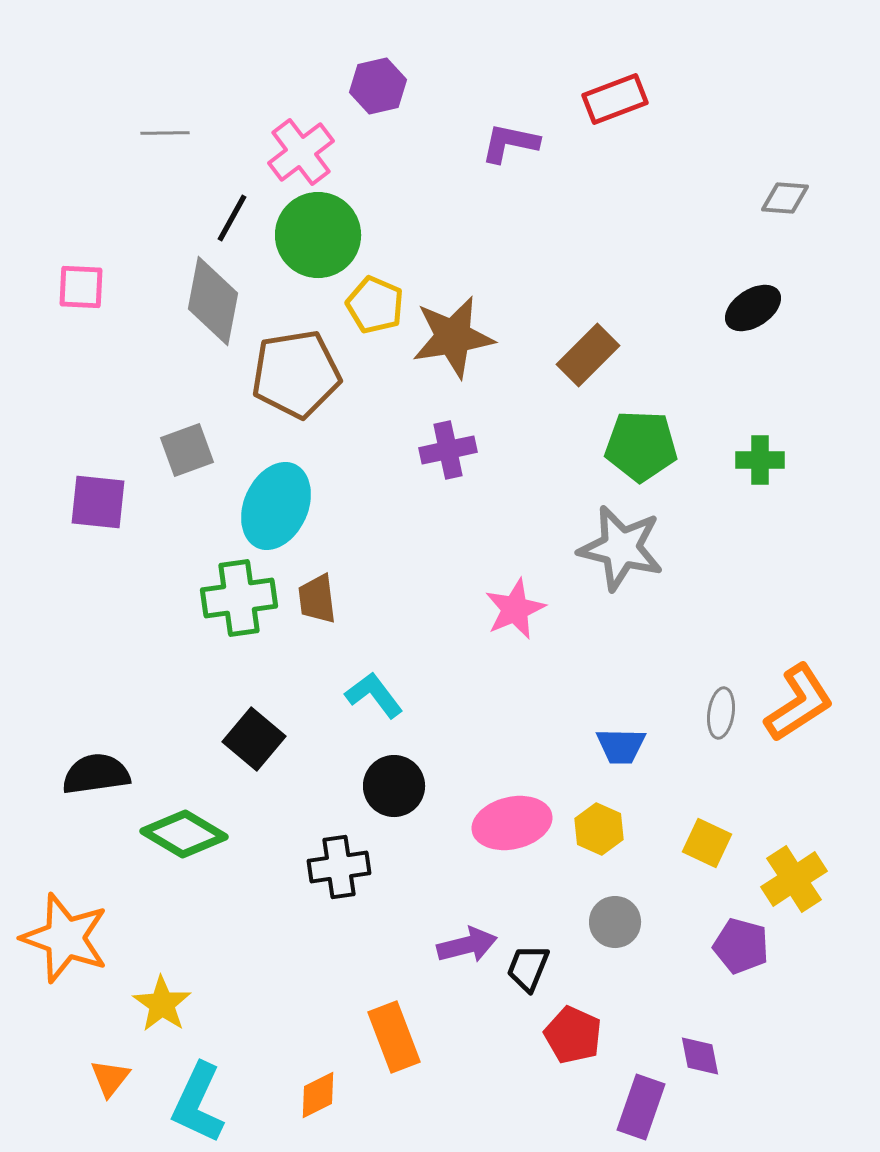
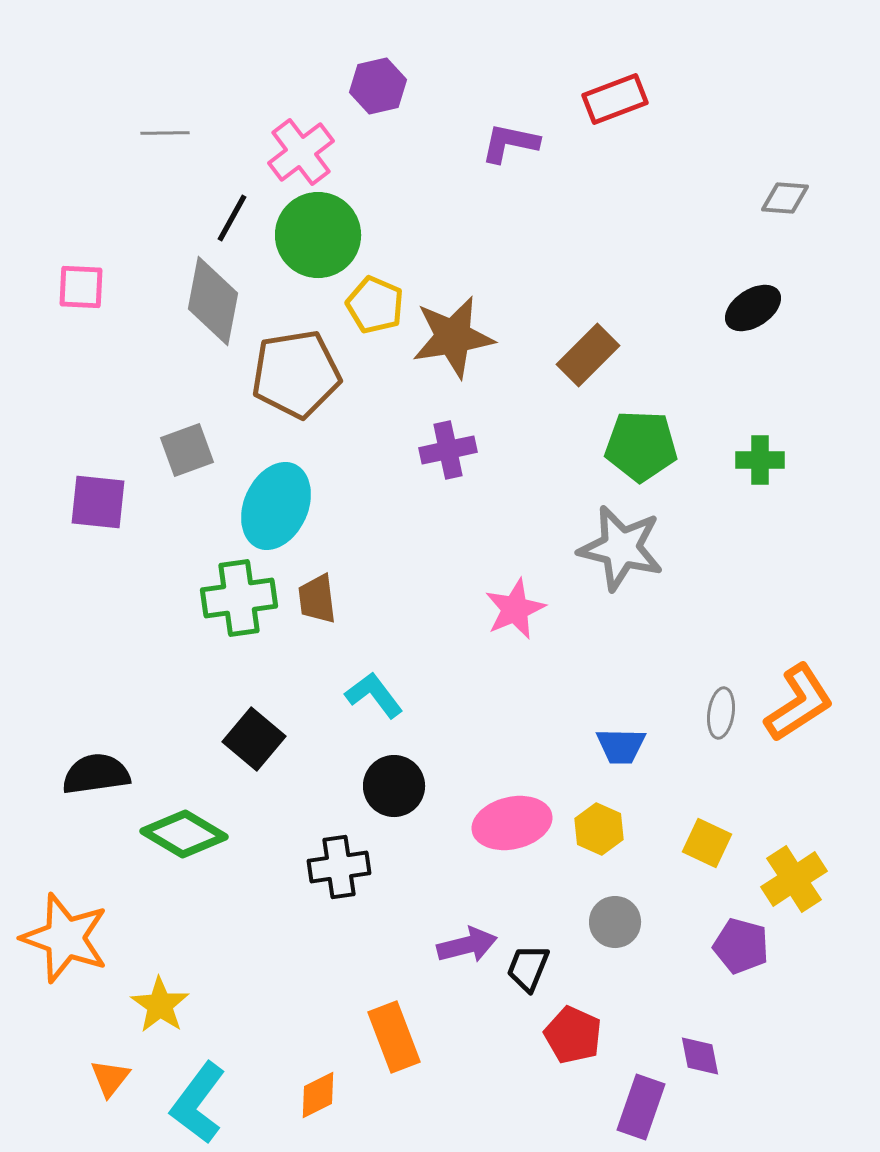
yellow star at (162, 1004): moved 2 px left, 1 px down
cyan L-shape at (198, 1103): rotated 12 degrees clockwise
